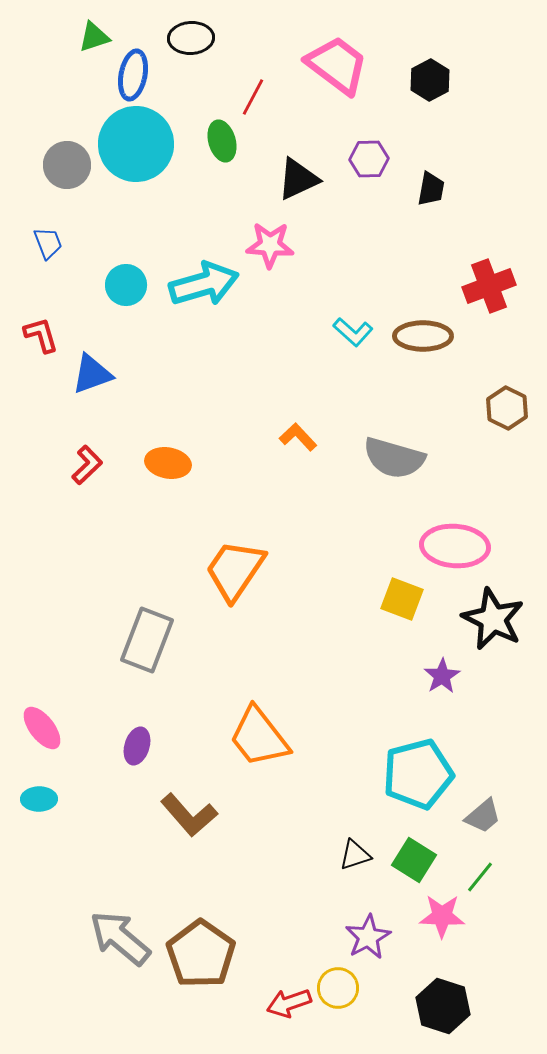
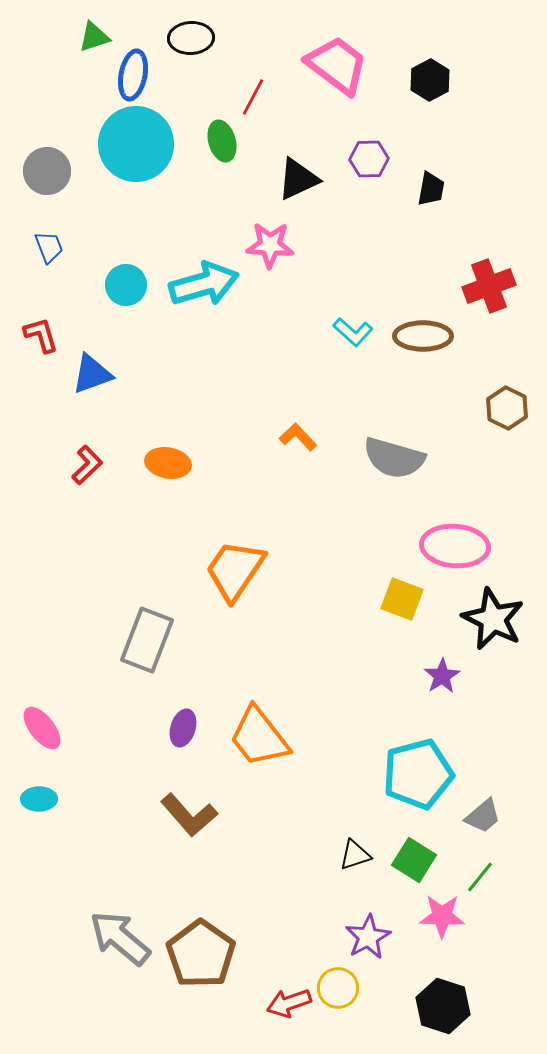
gray circle at (67, 165): moved 20 px left, 6 px down
blue trapezoid at (48, 243): moved 1 px right, 4 px down
purple ellipse at (137, 746): moved 46 px right, 18 px up
